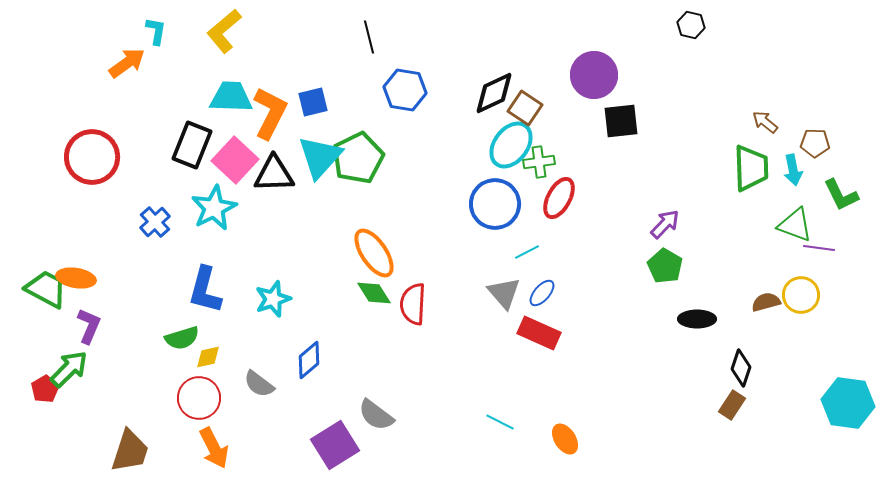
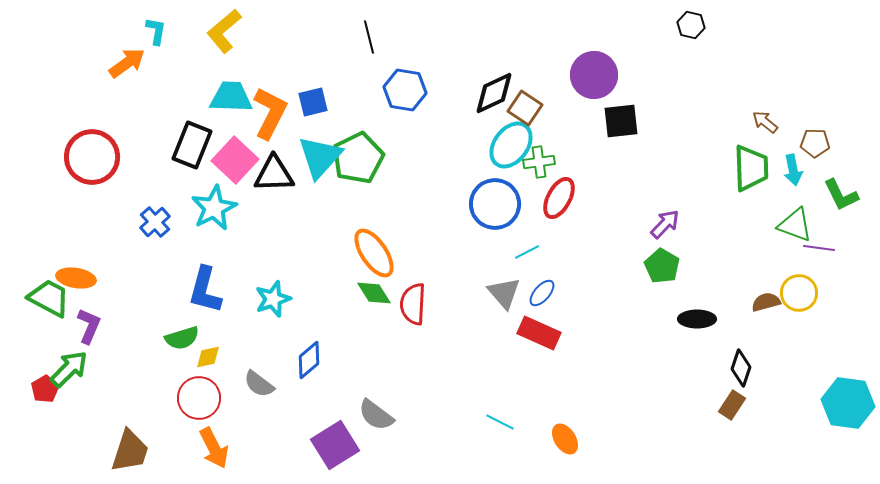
green pentagon at (665, 266): moved 3 px left
green trapezoid at (46, 289): moved 3 px right, 9 px down
yellow circle at (801, 295): moved 2 px left, 2 px up
